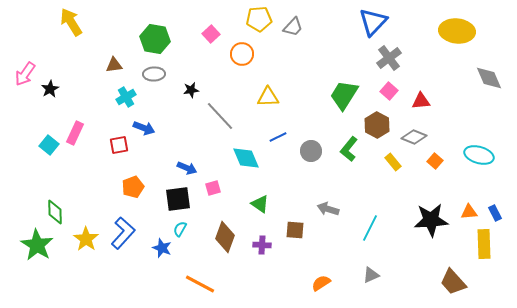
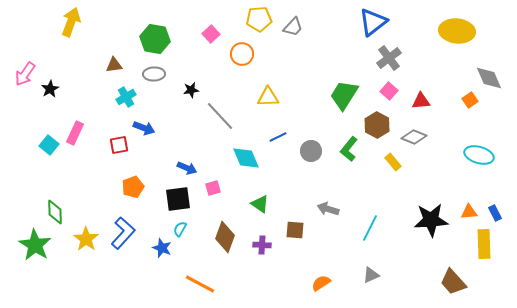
yellow arrow at (71, 22): rotated 52 degrees clockwise
blue triangle at (373, 22): rotated 8 degrees clockwise
orange square at (435, 161): moved 35 px right, 61 px up; rotated 14 degrees clockwise
green star at (37, 245): moved 2 px left
